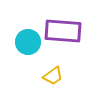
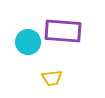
yellow trapezoid: moved 1 px left, 2 px down; rotated 30 degrees clockwise
